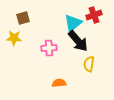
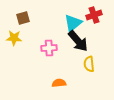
yellow semicircle: rotated 14 degrees counterclockwise
